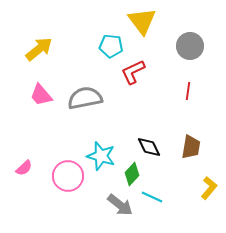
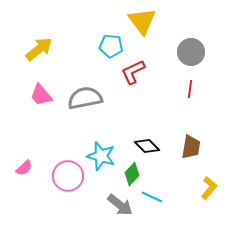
gray circle: moved 1 px right, 6 px down
red line: moved 2 px right, 2 px up
black diamond: moved 2 px left, 1 px up; rotated 20 degrees counterclockwise
